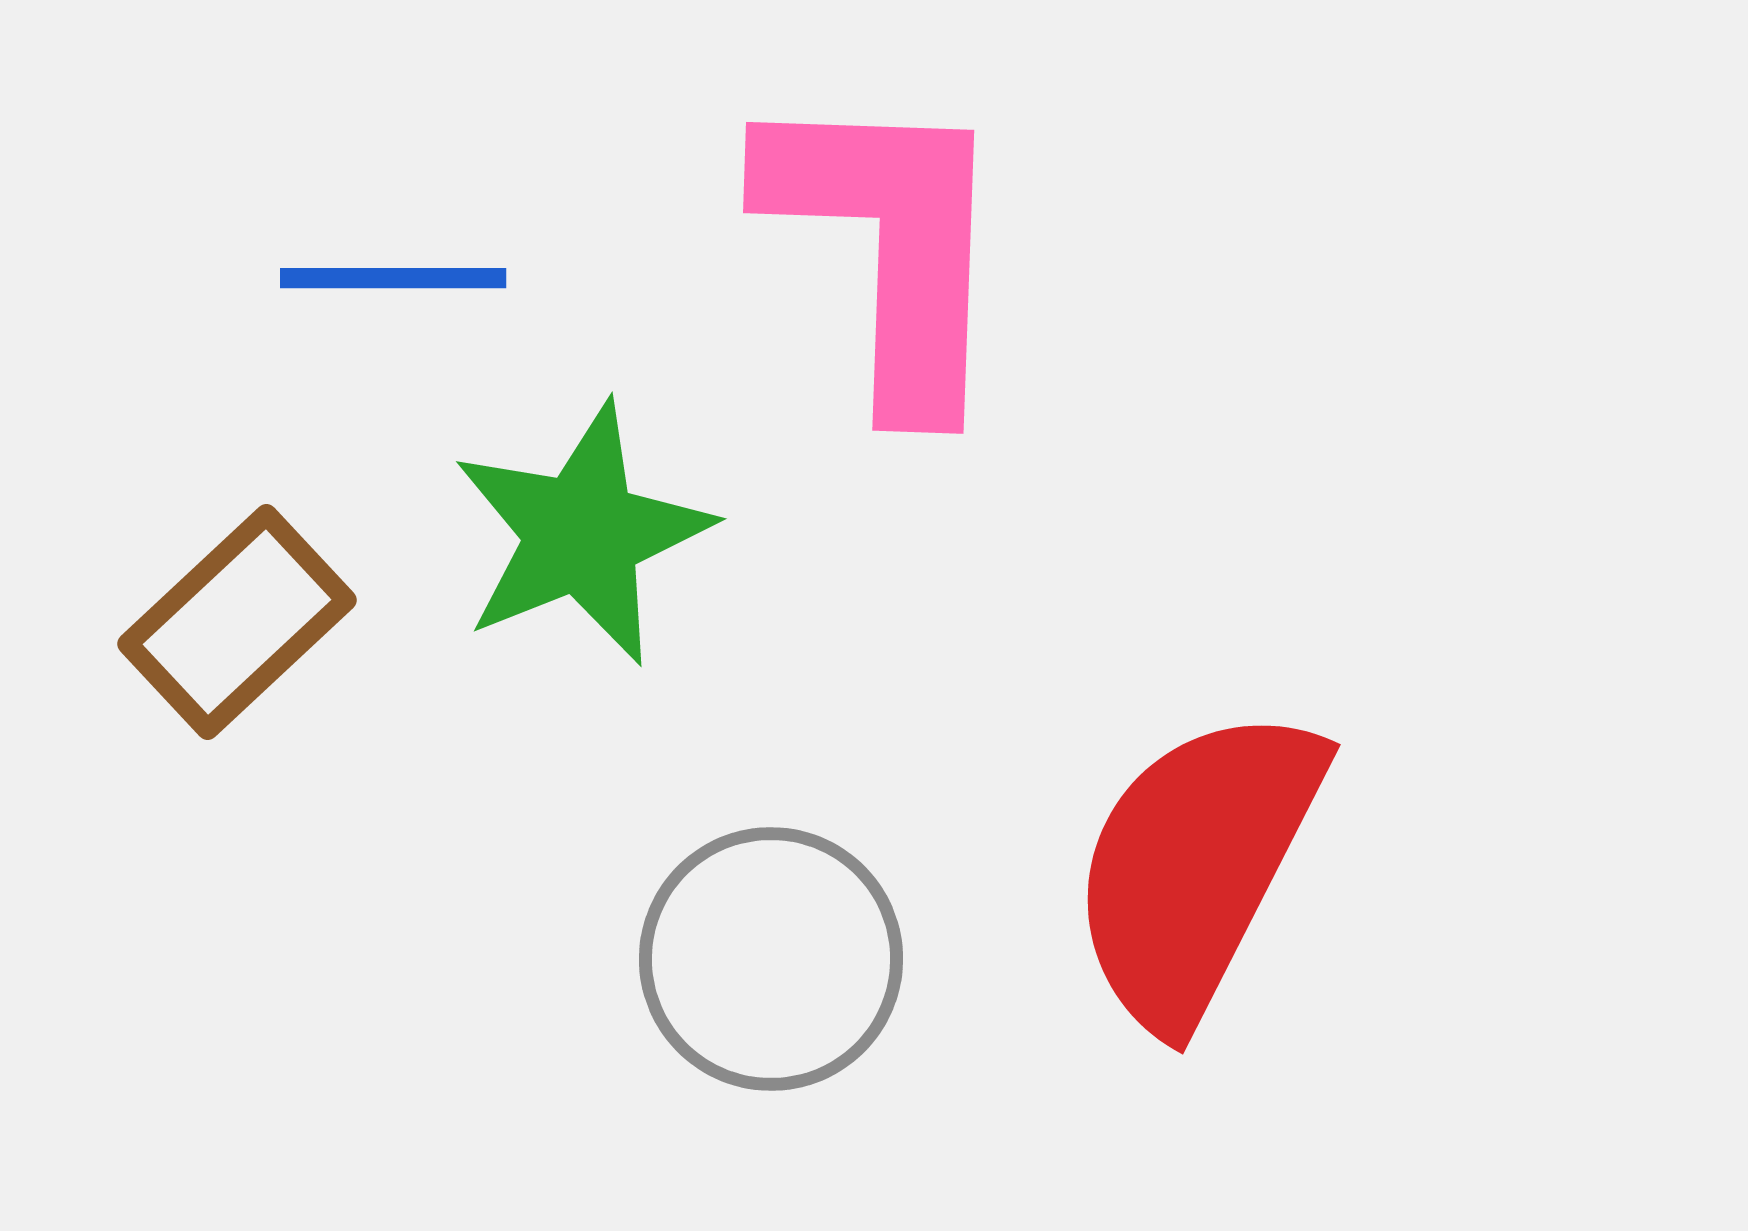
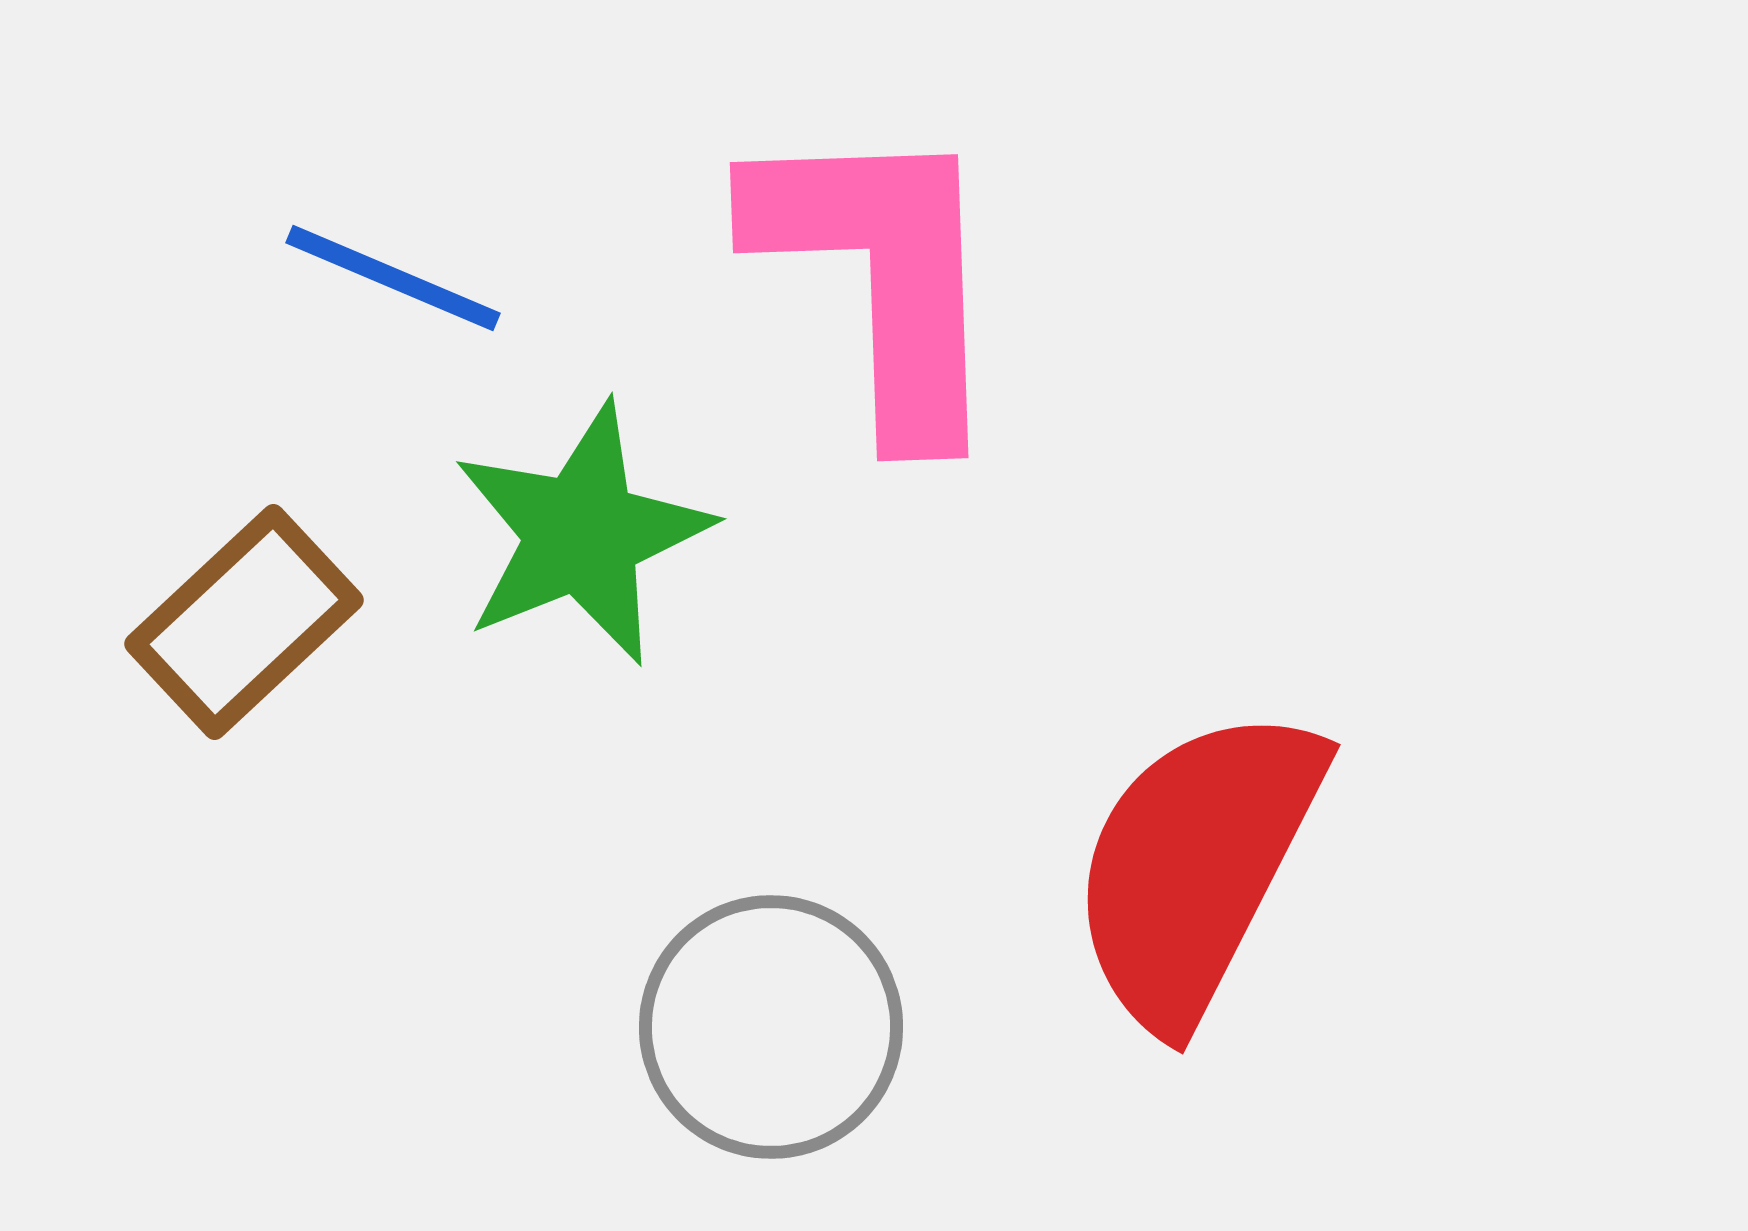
pink L-shape: moved 8 px left, 30 px down; rotated 4 degrees counterclockwise
blue line: rotated 23 degrees clockwise
brown rectangle: moved 7 px right
gray circle: moved 68 px down
